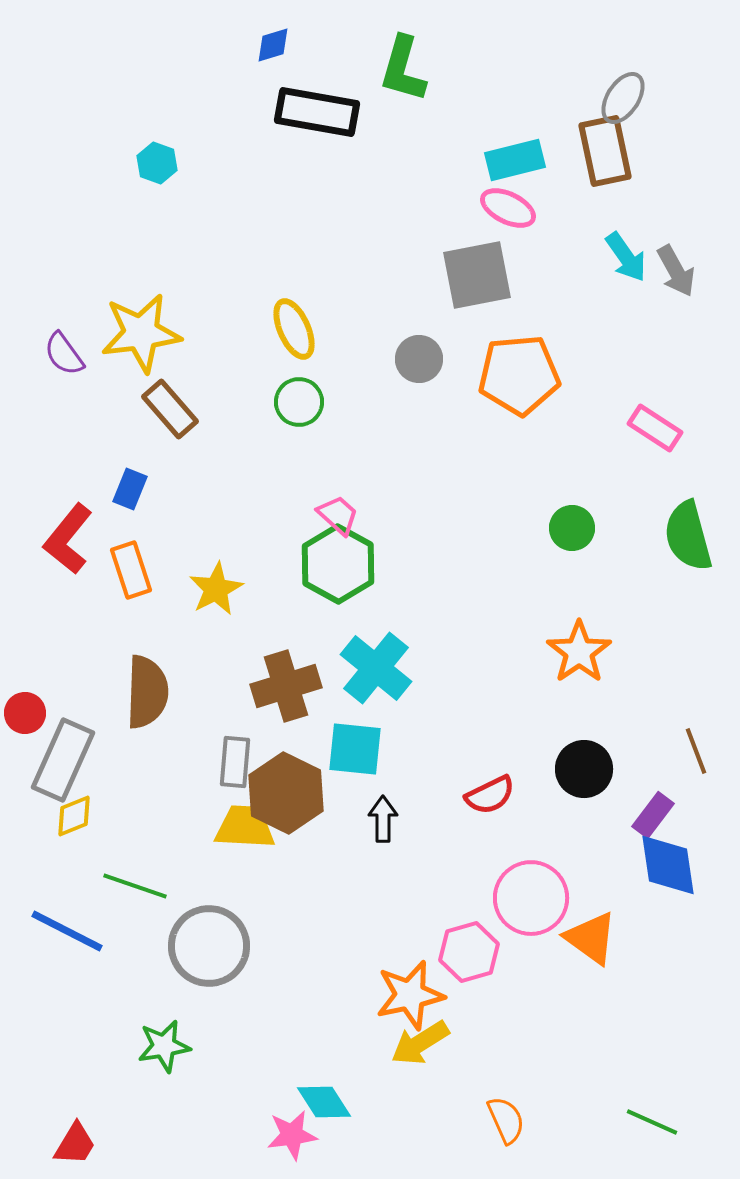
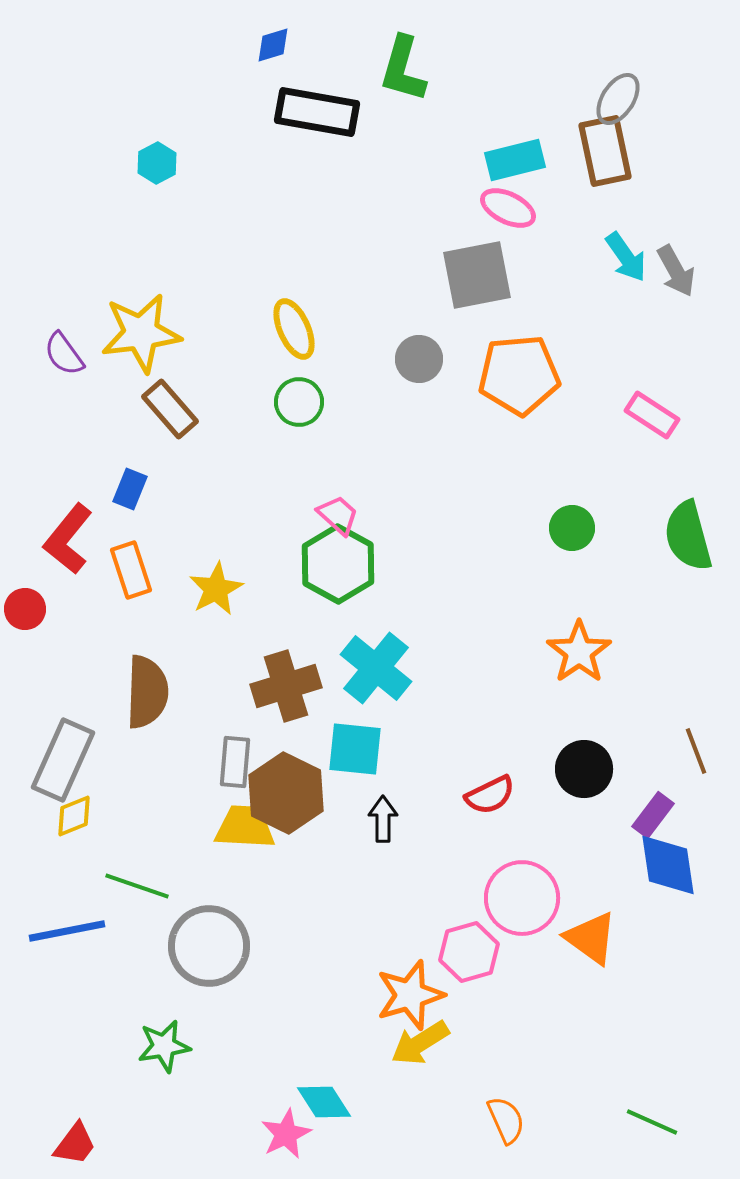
gray ellipse at (623, 98): moved 5 px left, 1 px down
cyan hexagon at (157, 163): rotated 12 degrees clockwise
pink rectangle at (655, 428): moved 3 px left, 13 px up
red circle at (25, 713): moved 104 px up
green line at (135, 886): moved 2 px right
pink circle at (531, 898): moved 9 px left
blue line at (67, 931): rotated 38 degrees counterclockwise
orange star at (410, 995): rotated 4 degrees counterclockwise
pink star at (292, 1135): moved 6 px left, 1 px up; rotated 18 degrees counterclockwise
red trapezoid at (75, 1144): rotated 6 degrees clockwise
